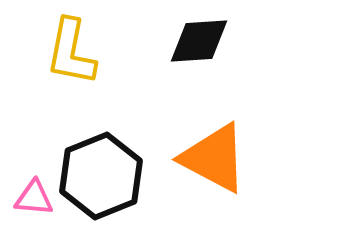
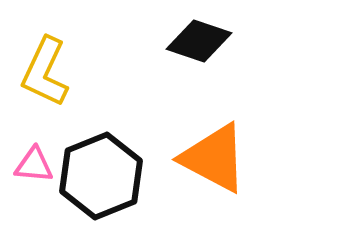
black diamond: rotated 22 degrees clockwise
yellow L-shape: moved 26 px left, 20 px down; rotated 14 degrees clockwise
pink triangle: moved 33 px up
